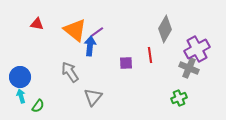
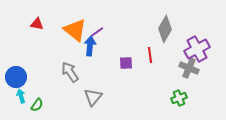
blue circle: moved 4 px left
green semicircle: moved 1 px left, 1 px up
